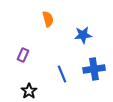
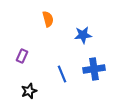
purple rectangle: moved 1 px left, 1 px down
black star: rotated 14 degrees clockwise
